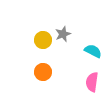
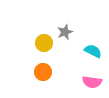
gray star: moved 2 px right, 2 px up
yellow circle: moved 1 px right, 3 px down
pink semicircle: rotated 90 degrees counterclockwise
